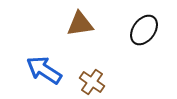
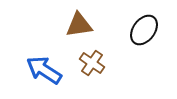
brown triangle: moved 1 px left, 1 px down
brown cross: moved 19 px up
